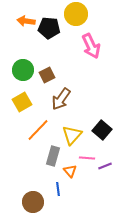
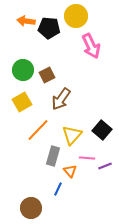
yellow circle: moved 2 px down
blue line: rotated 32 degrees clockwise
brown circle: moved 2 px left, 6 px down
